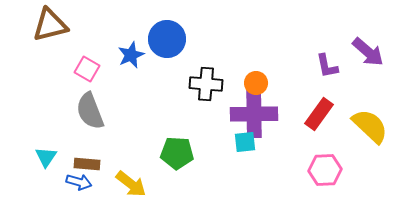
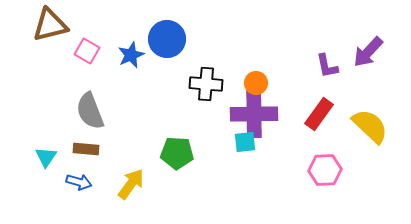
purple arrow: rotated 92 degrees clockwise
pink square: moved 18 px up
brown rectangle: moved 1 px left, 15 px up
yellow arrow: rotated 92 degrees counterclockwise
